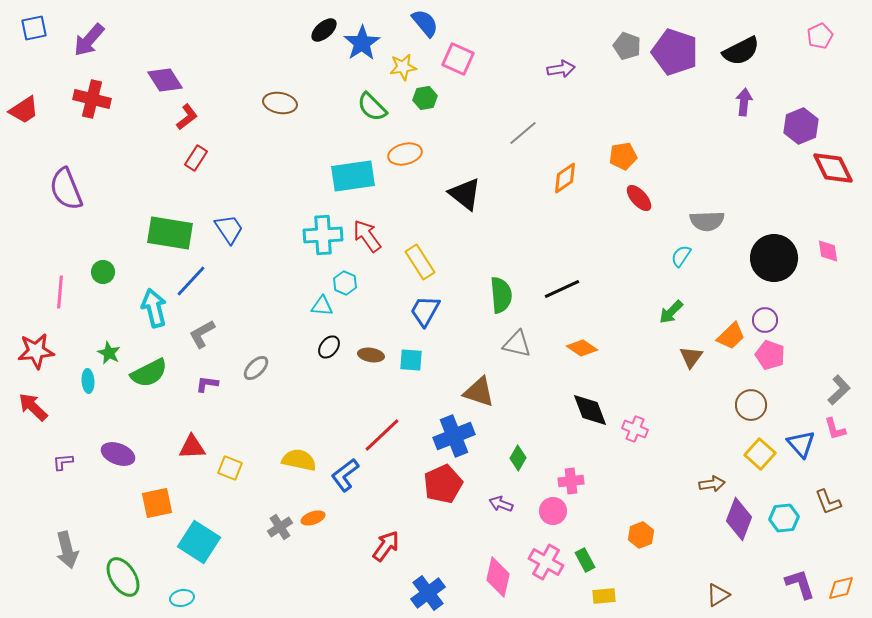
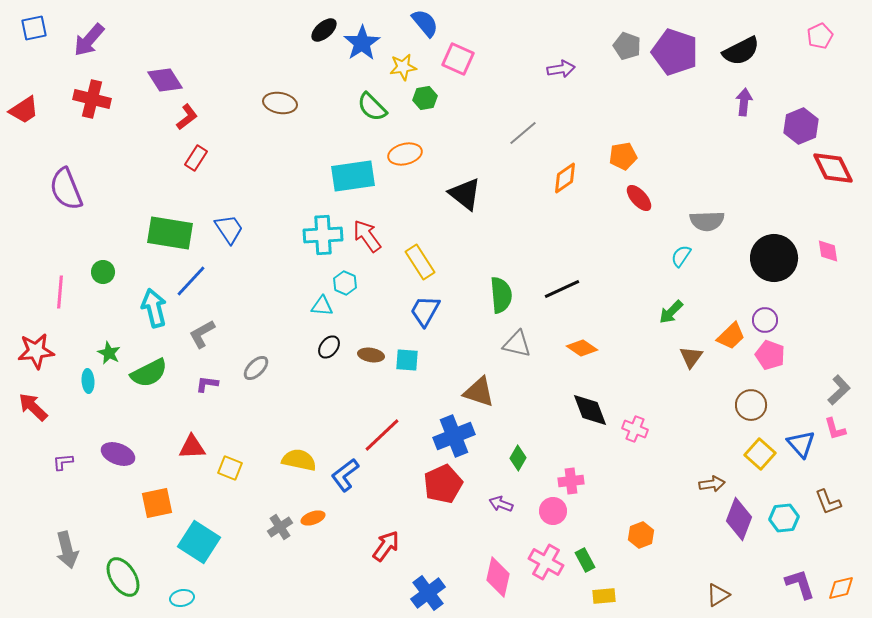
cyan square at (411, 360): moved 4 px left
